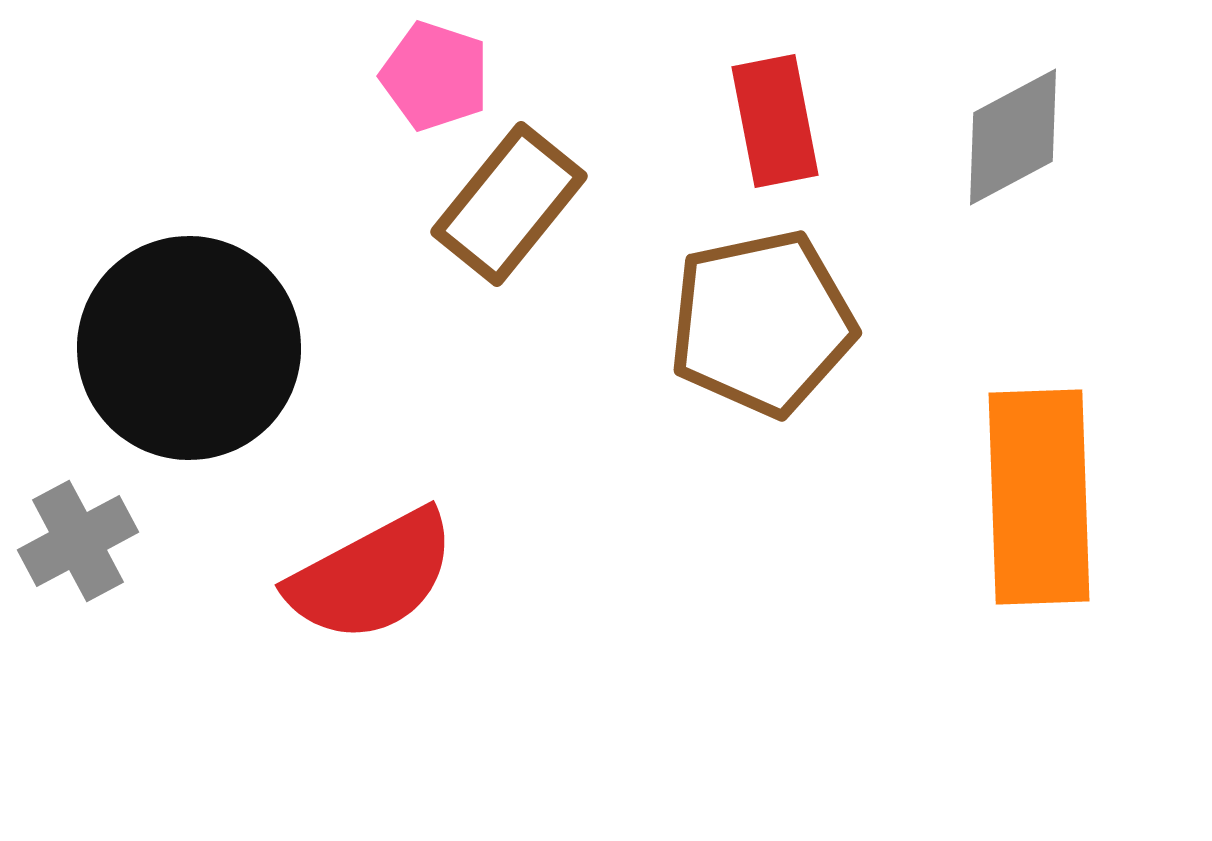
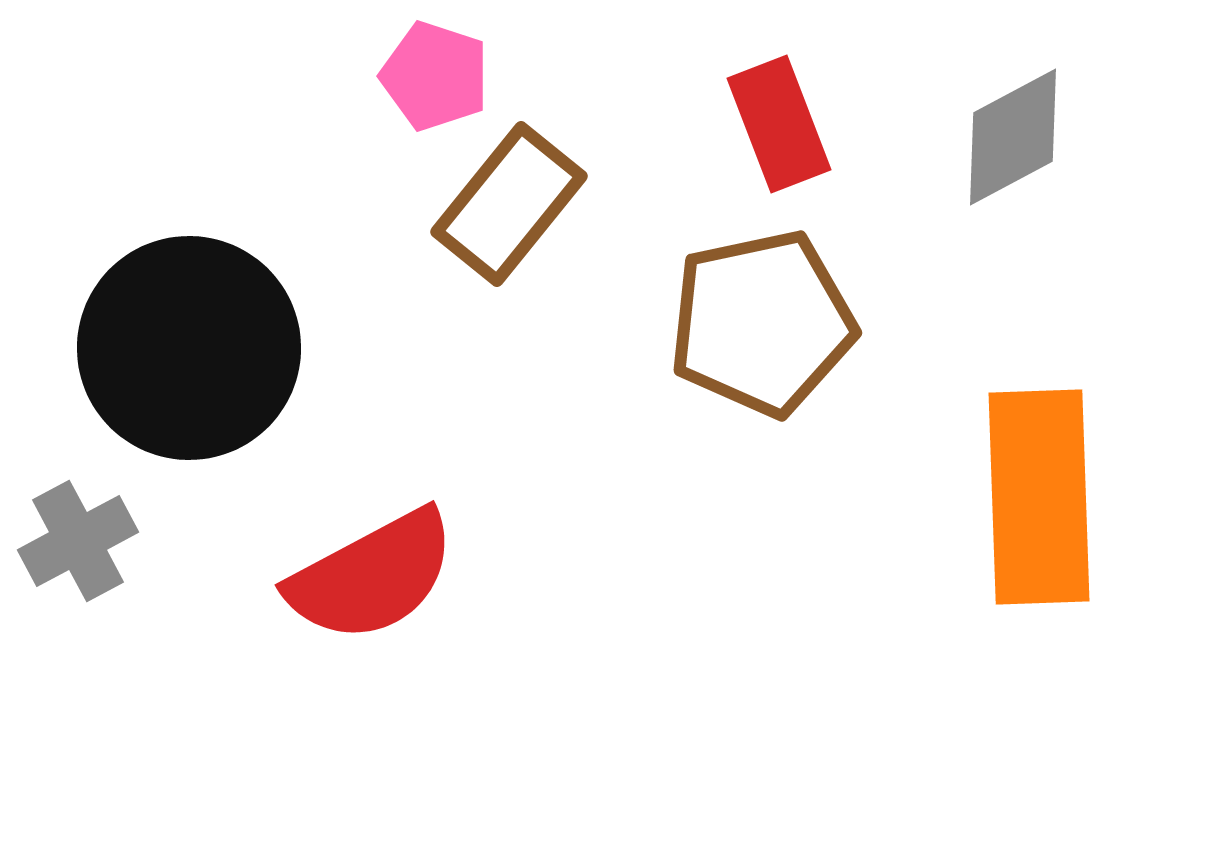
red rectangle: moved 4 px right, 3 px down; rotated 10 degrees counterclockwise
